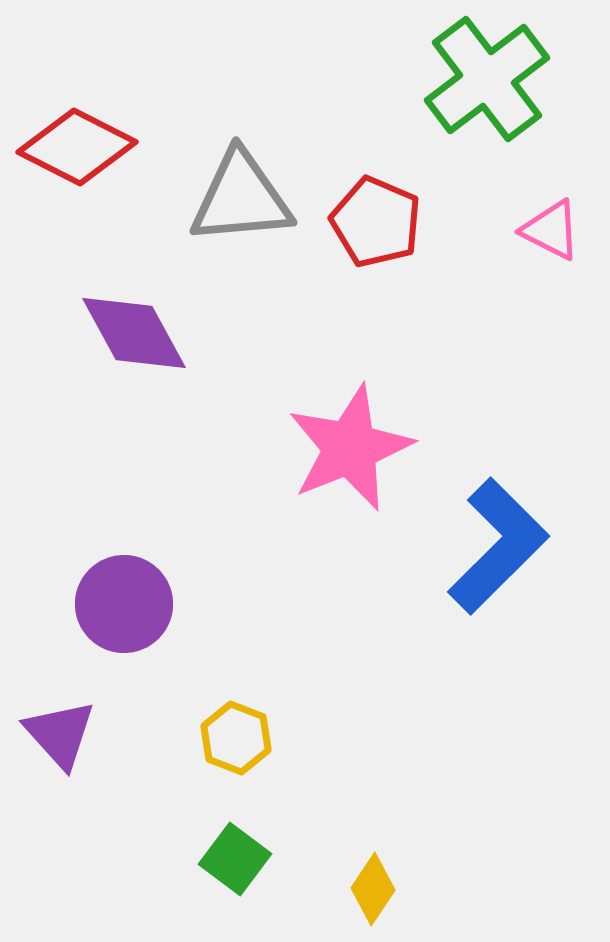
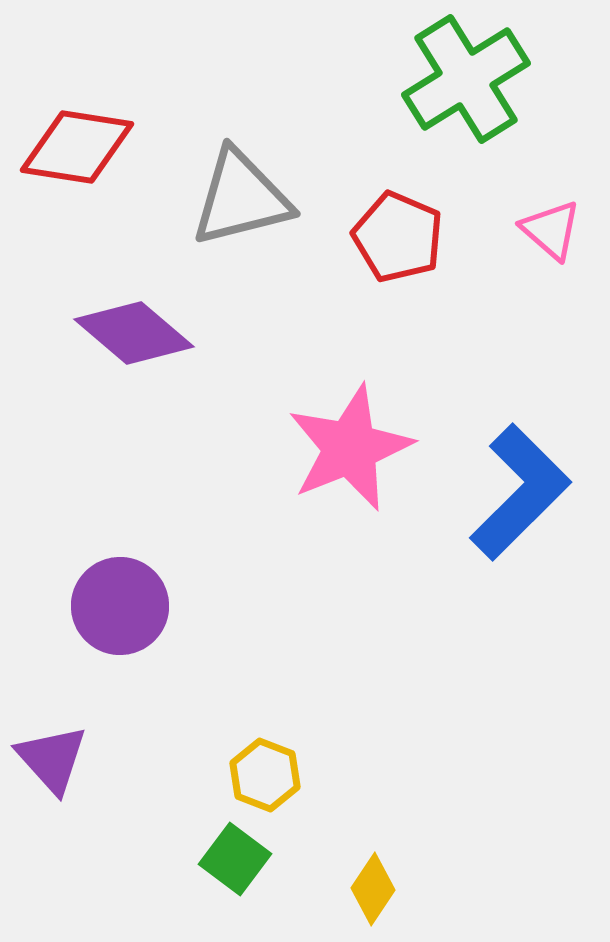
green cross: moved 21 px left; rotated 5 degrees clockwise
red diamond: rotated 18 degrees counterclockwise
gray triangle: rotated 9 degrees counterclockwise
red pentagon: moved 22 px right, 15 px down
pink triangle: rotated 14 degrees clockwise
purple diamond: rotated 21 degrees counterclockwise
blue L-shape: moved 22 px right, 54 px up
purple circle: moved 4 px left, 2 px down
purple triangle: moved 8 px left, 25 px down
yellow hexagon: moved 29 px right, 37 px down
